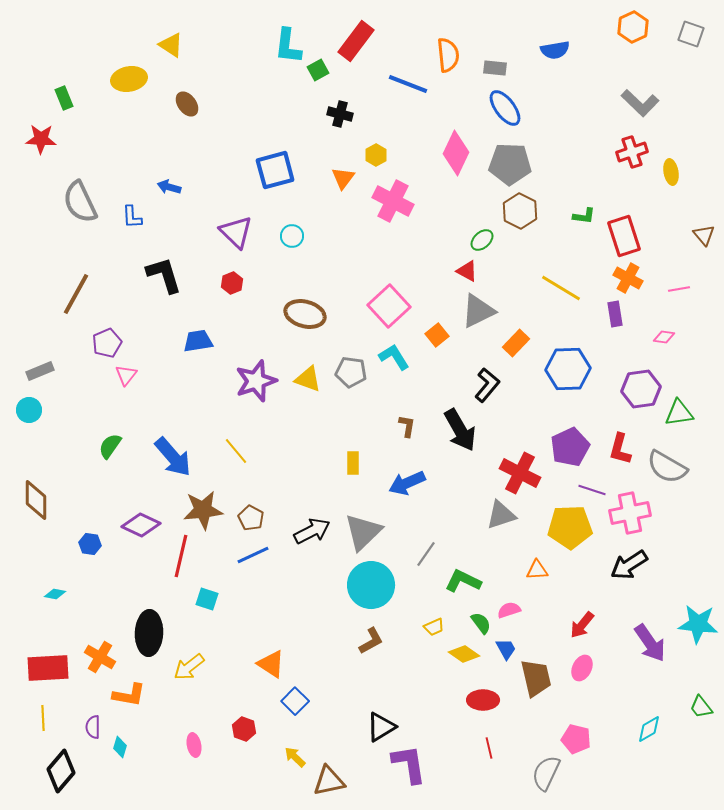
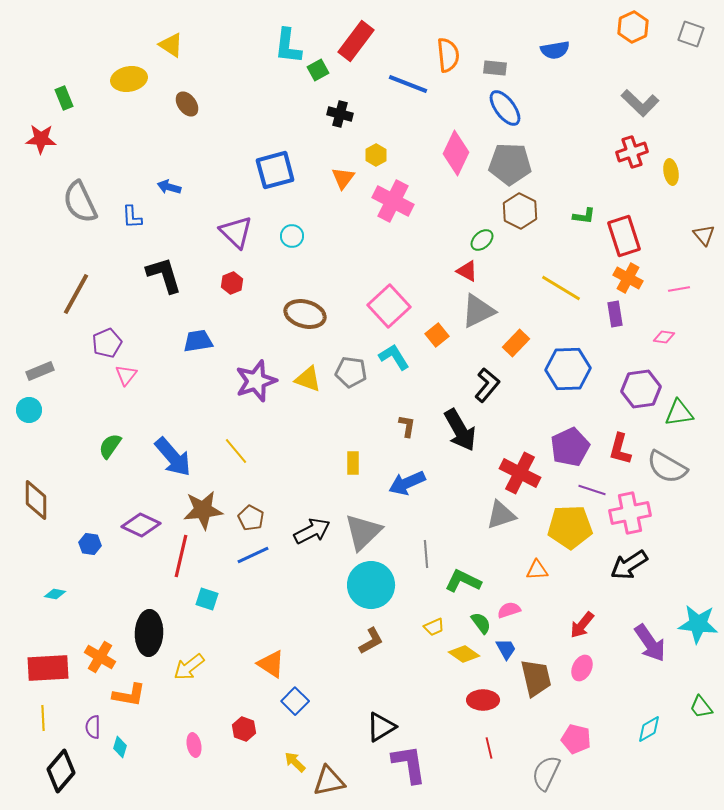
gray line at (426, 554): rotated 40 degrees counterclockwise
yellow arrow at (295, 757): moved 5 px down
